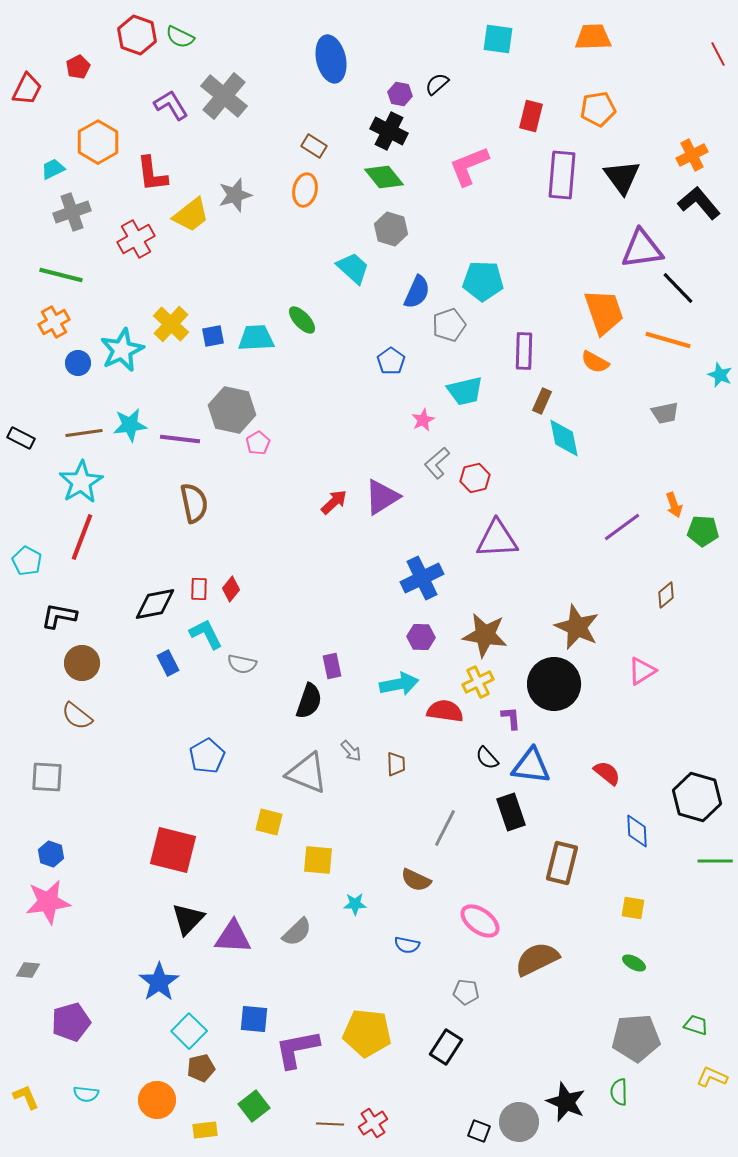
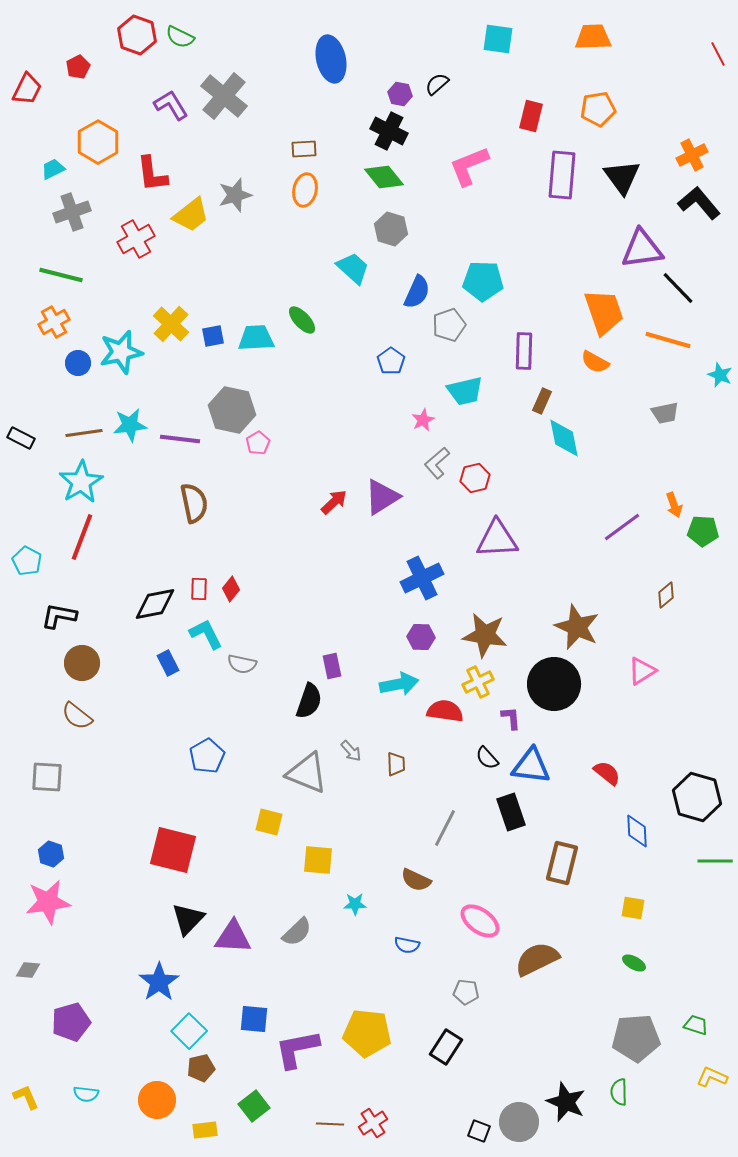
brown rectangle at (314, 146): moved 10 px left, 3 px down; rotated 35 degrees counterclockwise
cyan star at (122, 350): moved 1 px left, 2 px down; rotated 12 degrees clockwise
